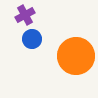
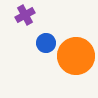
blue circle: moved 14 px right, 4 px down
